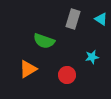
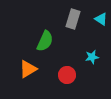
green semicircle: moved 1 px right; rotated 85 degrees counterclockwise
